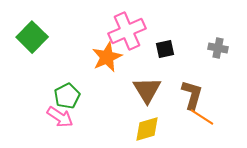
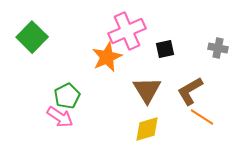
brown L-shape: moved 2 px left, 4 px up; rotated 136 degrees counterclockwise
